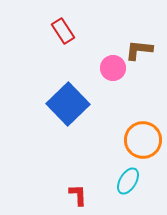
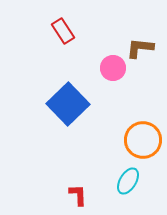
brown L-shape: moved 1 px right, 2 px up
